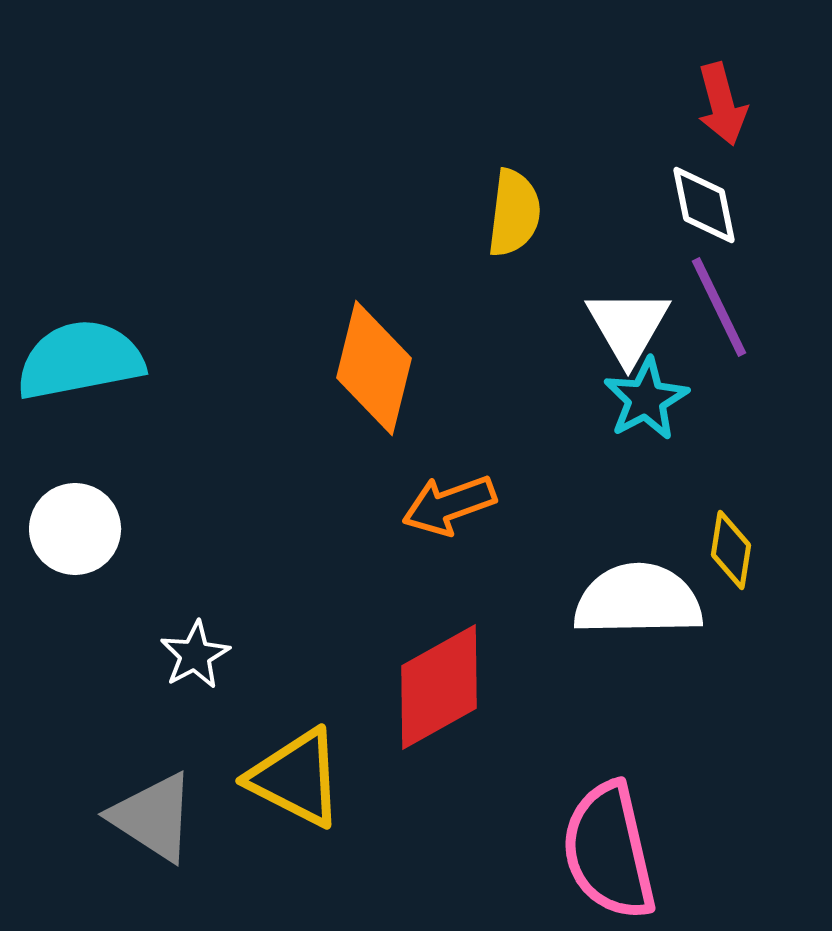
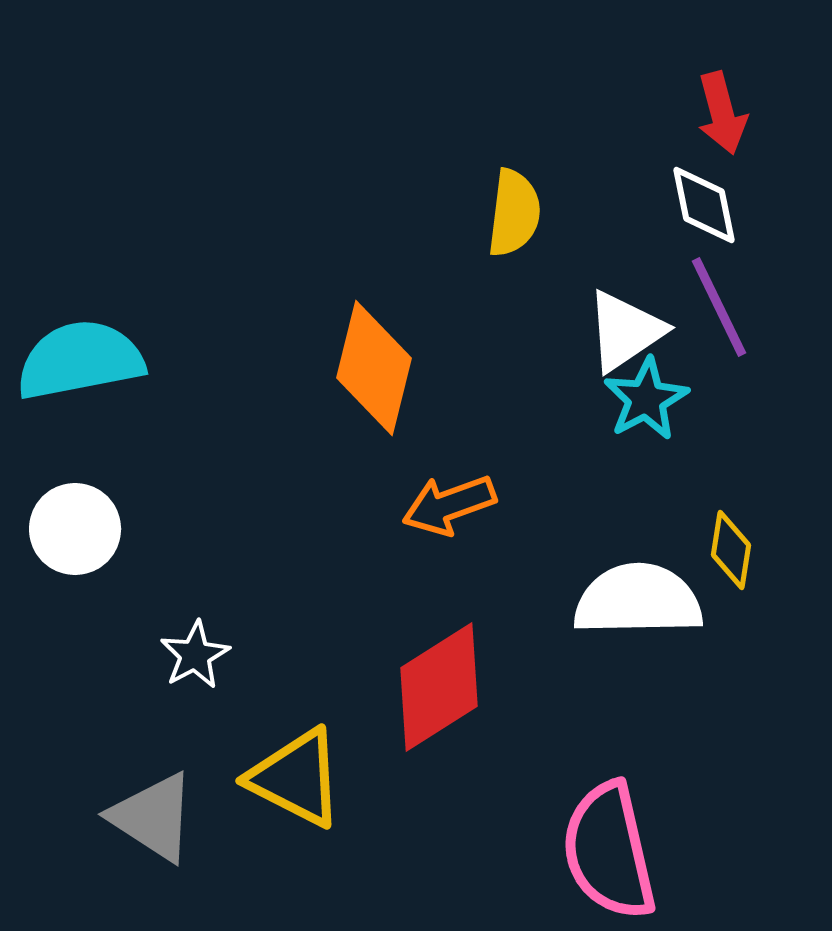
red arrow: moved 9 px down
white triangle: moved 3 px left, 5 px down; rotated 26 degrees clockwise
red diamond: rotated 3 degrees counterclockwise
